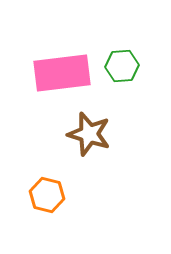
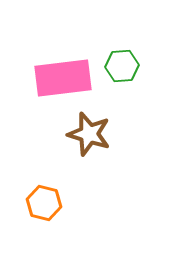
pink rectangle: moved 1 px right, 5 px down
orange hexagon: moved 3 px left, 8 px down
